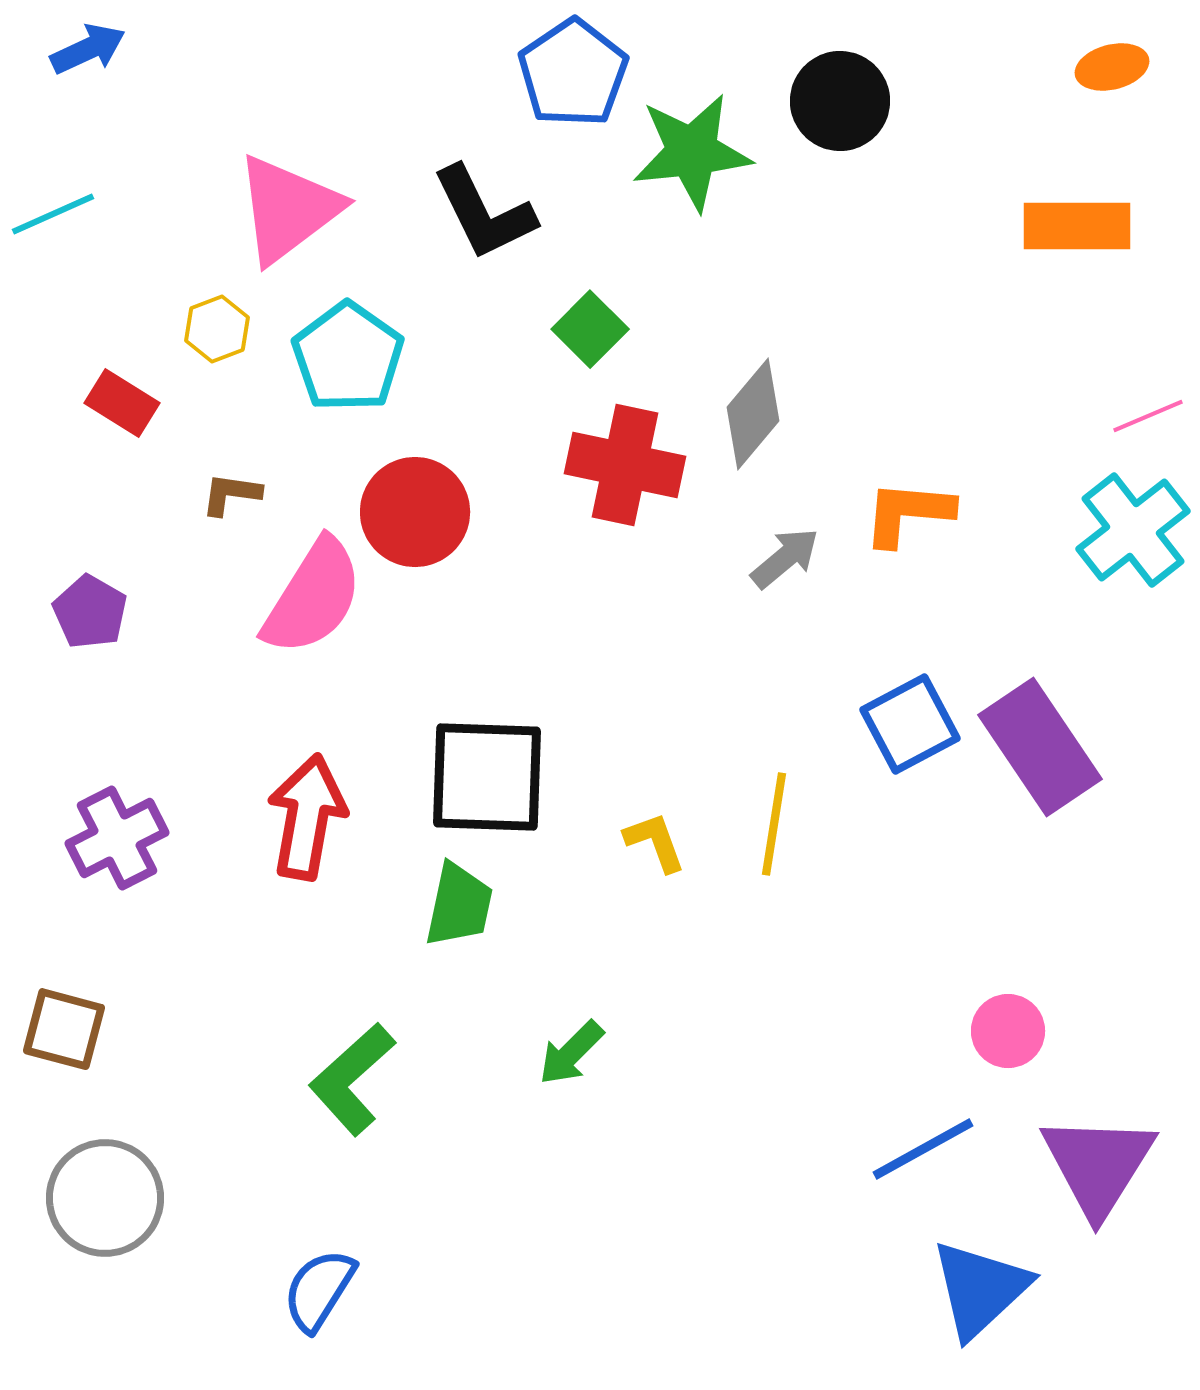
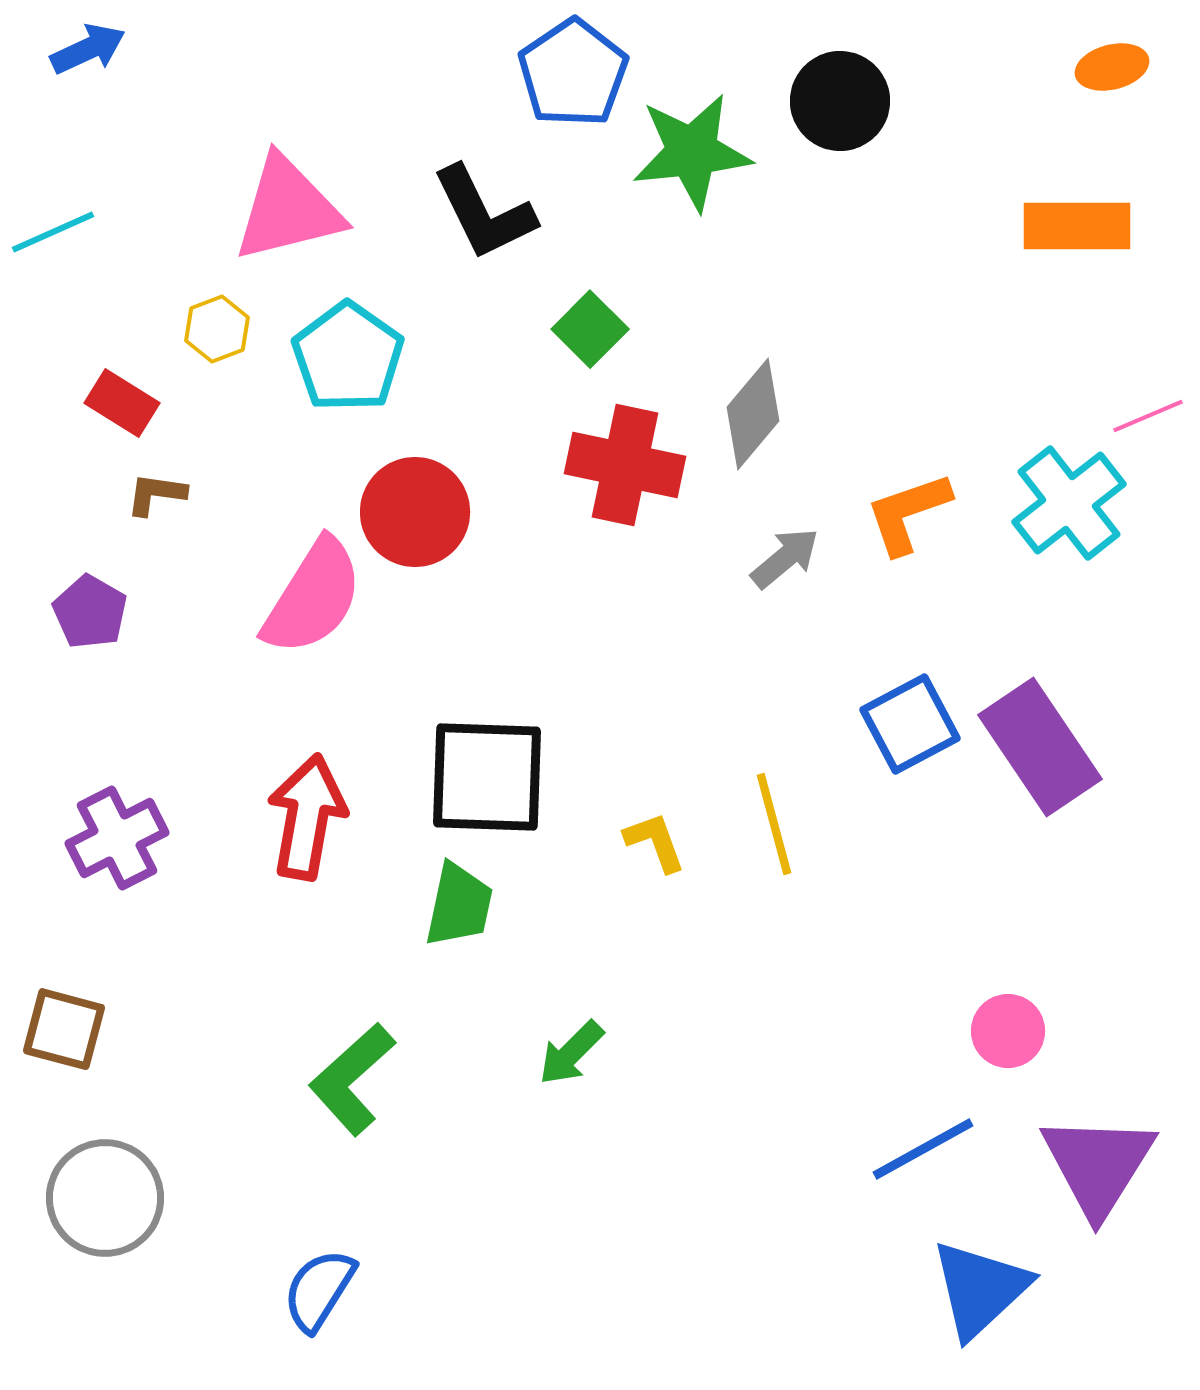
pink triangle: rotated 23 degrees clockwise
cyan line: moved 18 px down
brown L-shape: moved 75 px left
orange L-shape: rotated 24 degrees counterclockwise
cyan cross: moved 64 px left, 27 px up
yellow line: rotated 24 degrees counterclockwise
